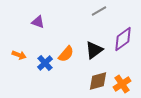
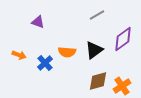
gray line: moved 2 px left, 4 px down
orange semicircle: moved 1 px right, 2 px up; rotated 54 degrees clockwise
orange cross: moved 2 px down
